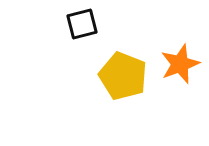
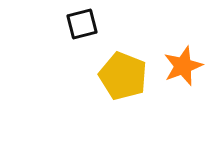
orange star: moved 3 px right, 2 px down
